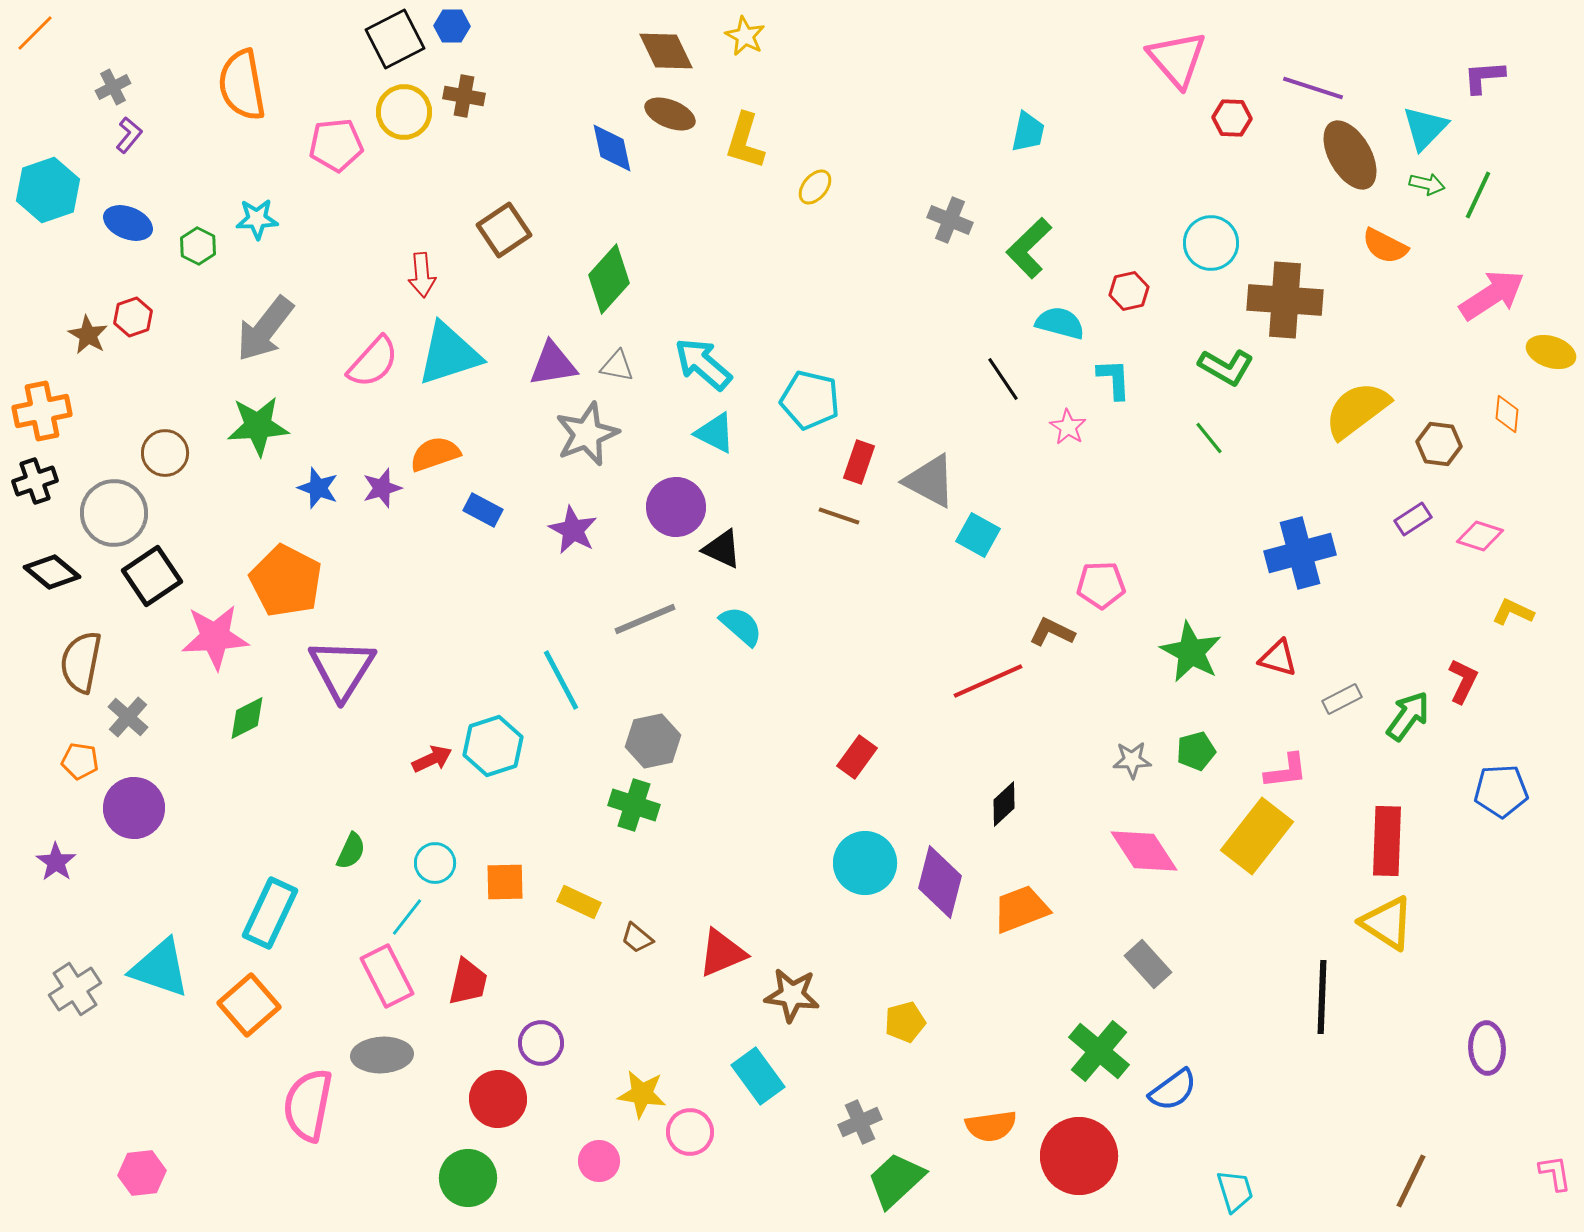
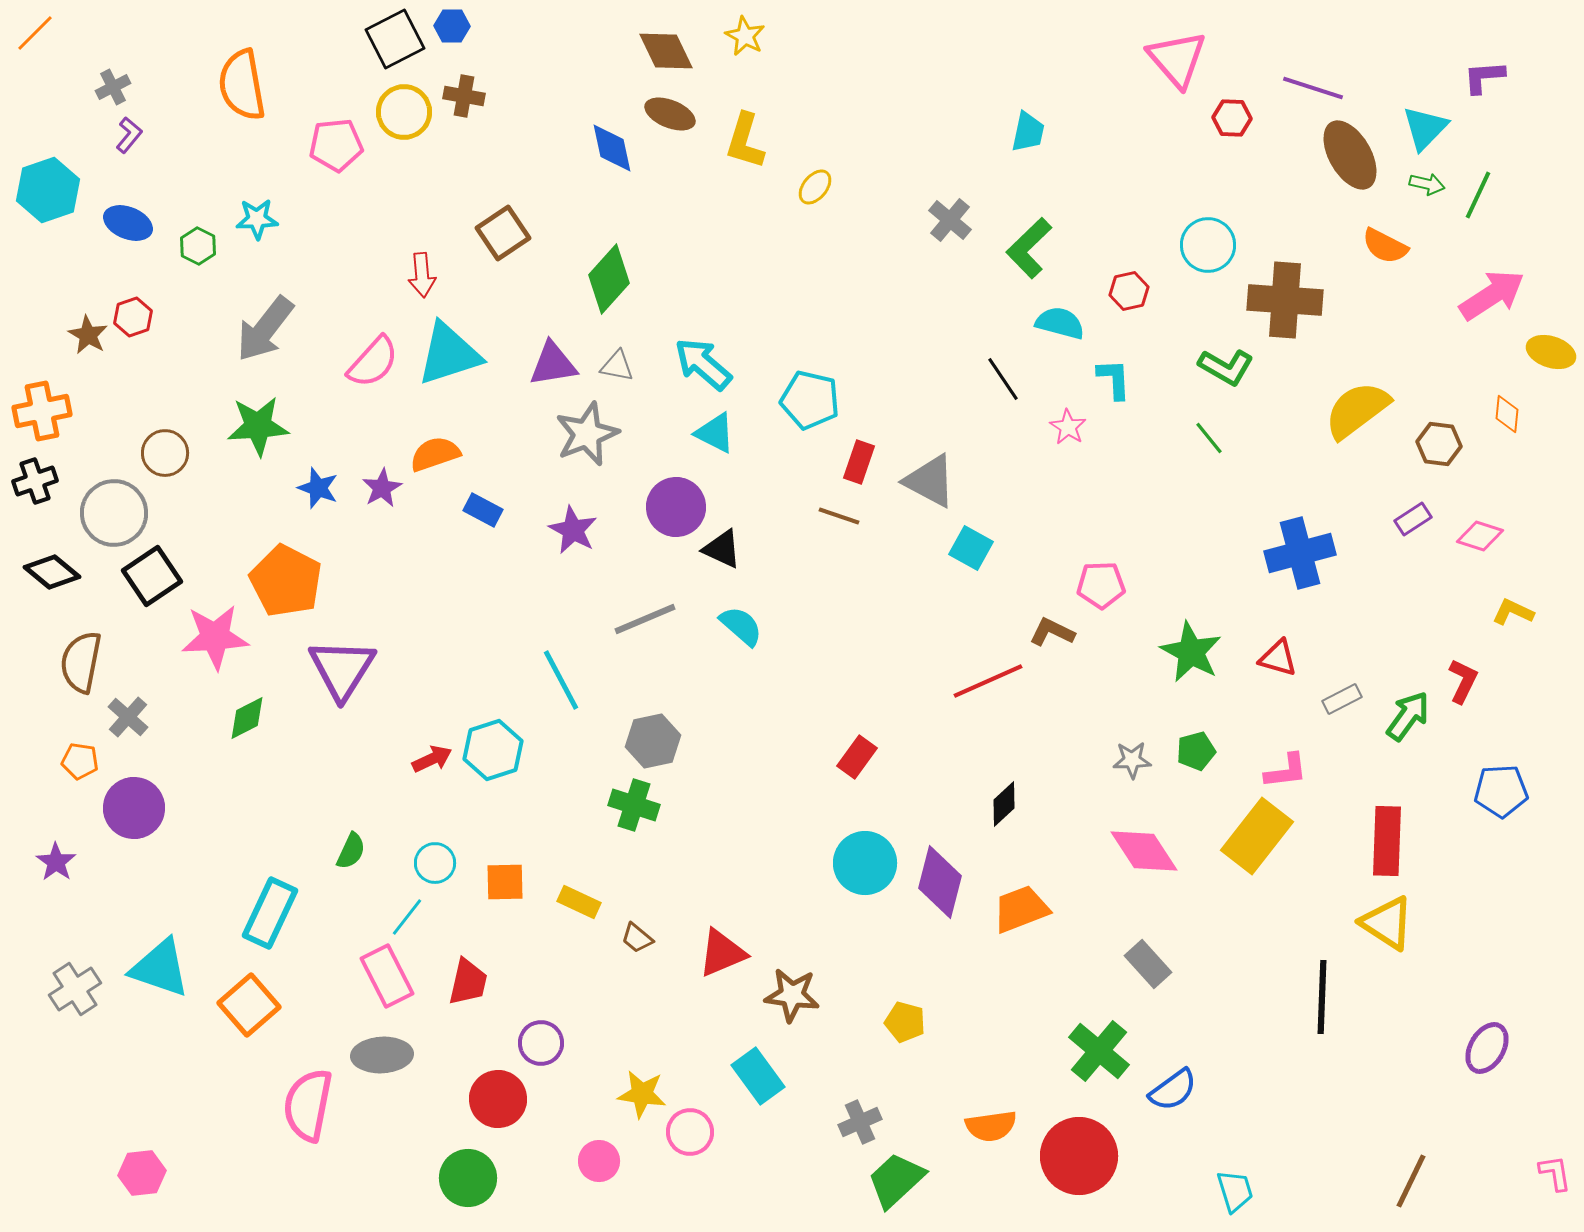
gray cross at (950, 220): rotated 18 degrees clockwise
brown square at (504, 230): moved 1 px left, 3 px down
cyan circle at (1211, 243): moved 3 px left, 2 px down
purple star at (382, 488): rotated 12 degrees counterclockwise
cyan square at (978, 535): moved 7 px left, 13 px down
cyan hexagon at (493, 746): moved 4 px down
yellow pentagon at (905, 1022): rotated 30 degrees clockwise
purple ellipse at (1487, 1048): rotated 33 degrees clockwise
